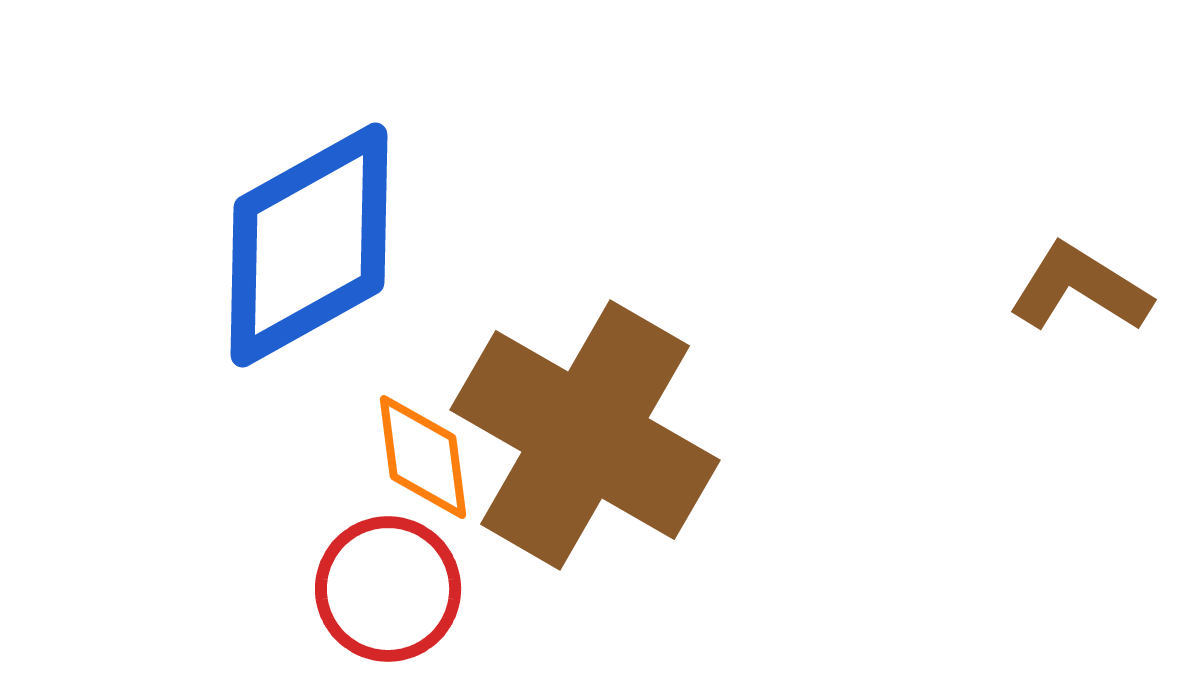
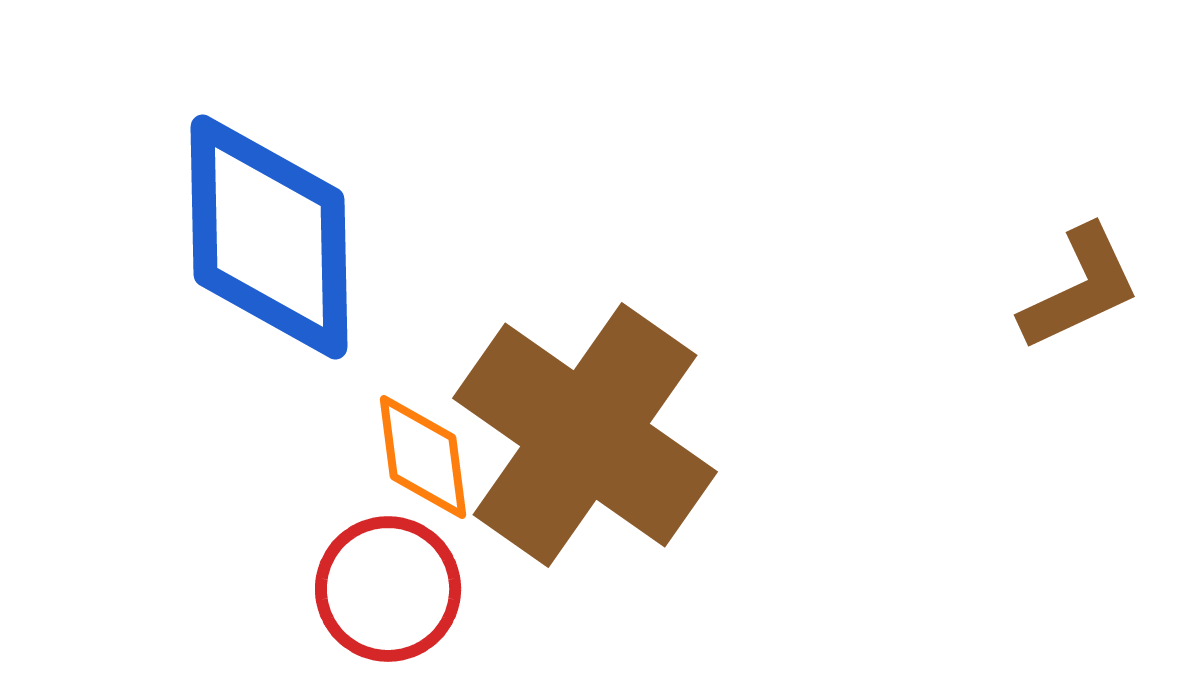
blue diamond: moved 40 px left, 8 px up; rotated 62 degrees counterclockwise
brown L-shape: rotated 123 degrees clockwise
brown cross: rotated 5 degrees clockwise
